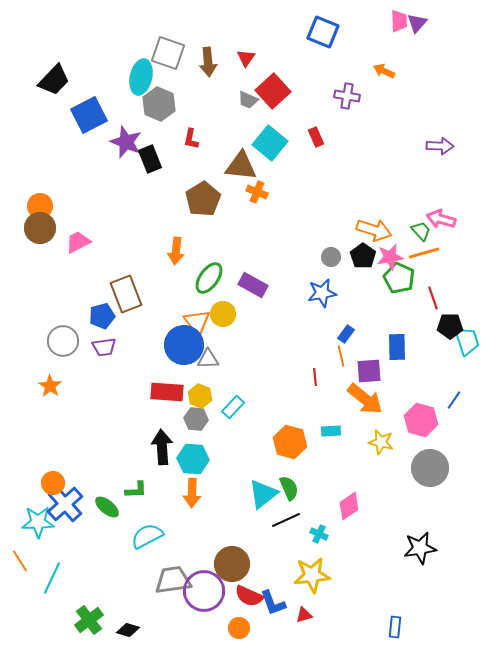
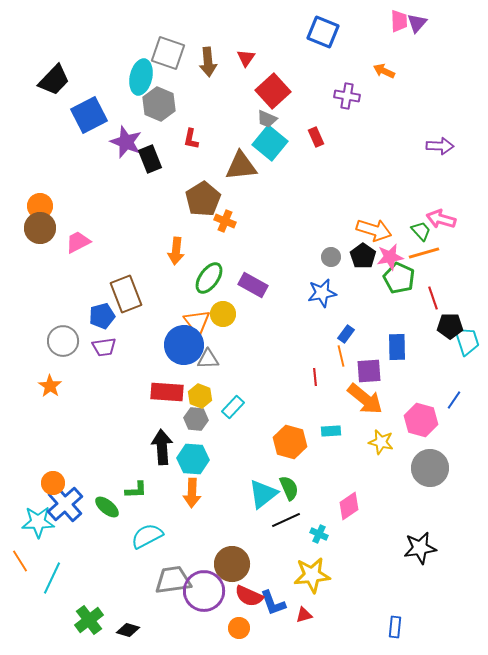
gray trapezoid at (248, 100): moved 19 px right, 19 px down
brown triangle at (241, 166): rotated 12 degrees counterclockwise
orange cross at (257, 192): moved 32 px left, 29 px down
